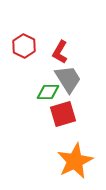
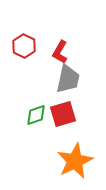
gray trapezoid: rotated 44 degrees clockwise
green diamond: moved 12 px left, 23 px down; rotated 20 degrees counterclockwise
